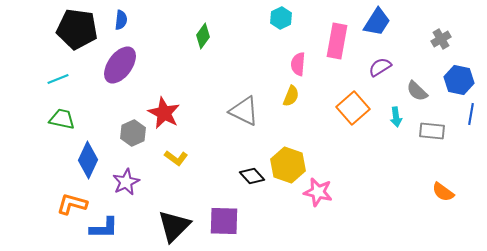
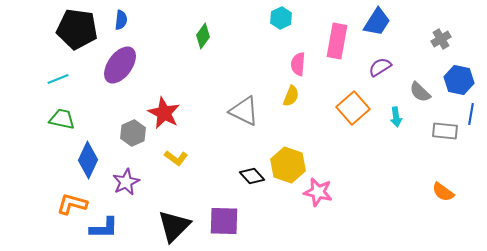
gray semicircle: moved 3 px right, 1 px down
gray rectangle: moved 13 px right
